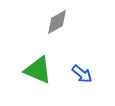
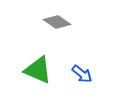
gray diamond: rotated 64 degrees clockwise
